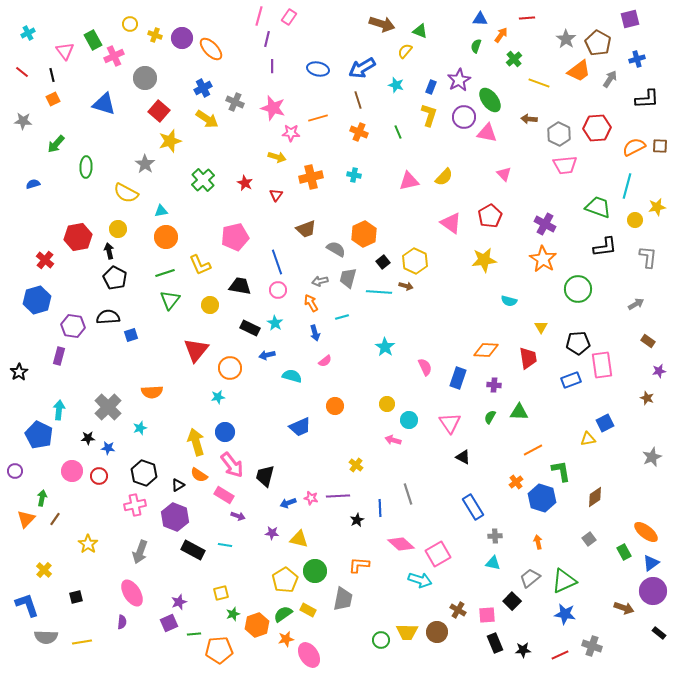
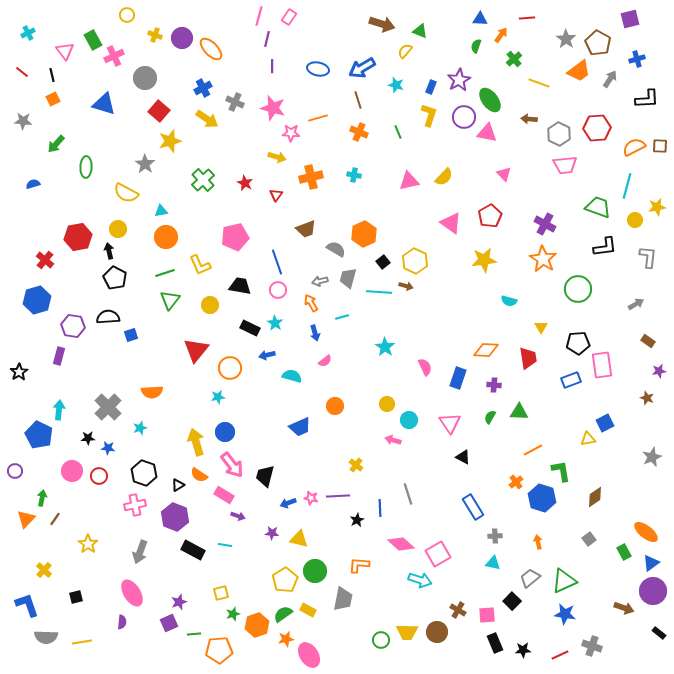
yellow circle at (130, 24): moved 3 px left, 9 px up
